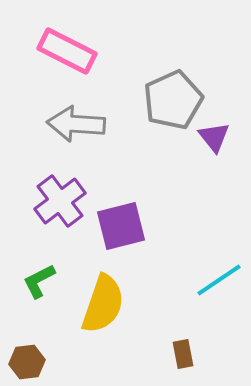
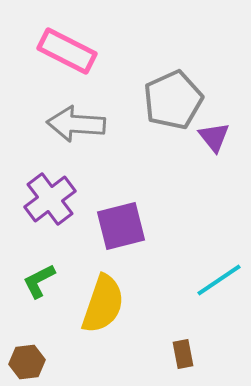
purple cross: moved 10 px left, 2 px up
